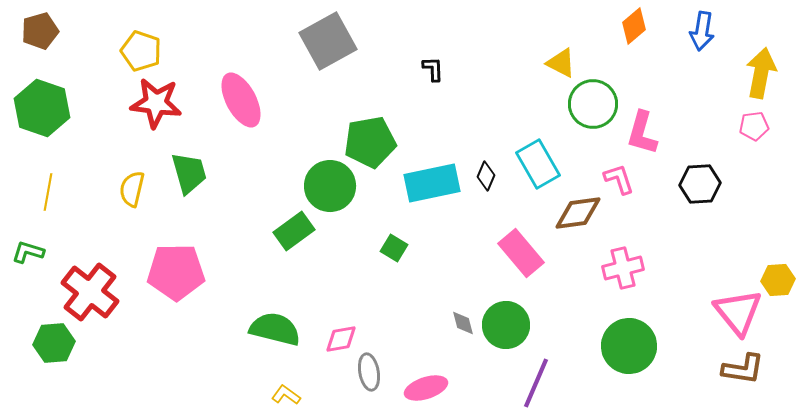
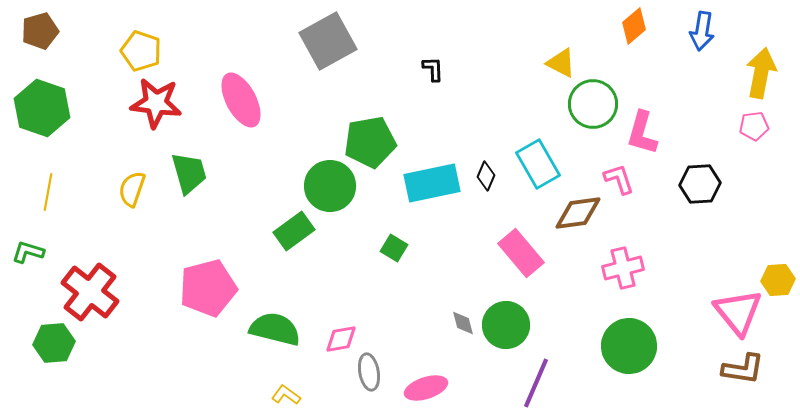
yellow semicircle at (132, 189): rotated 6 degrees clockwise
pink pentagon at (176, 272): moved 32 px right, 16 px down; rotated 14 degrees counterclockwise
